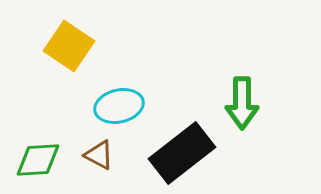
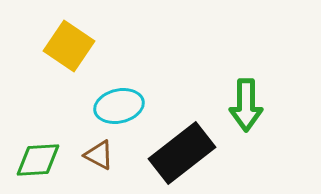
green arrow: moved 4 px right, 2 px down
